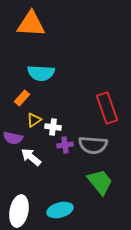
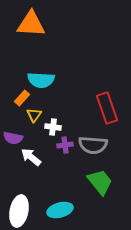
cyan semicircle: moved 7 px down
yellow triangle: moved 5 px up; rotated 21 degrees counterclockwise
